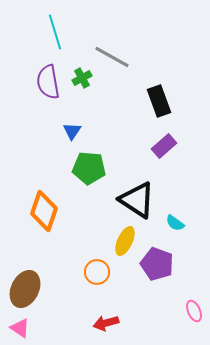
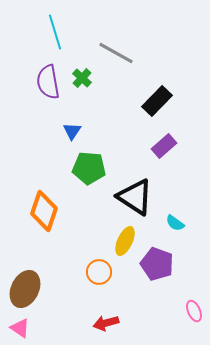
gray line: moved 4 px right, 4 px up
green cross: rotated 18 degrees counterclockwise
black rectangle: moved 2 px left; rotated 64 degrees clockwise
black triangle: moved 2 px left, 3 px up
orange circle: moved 2 px right
